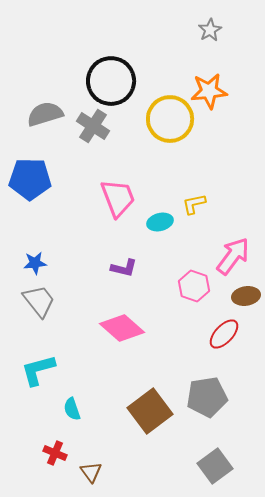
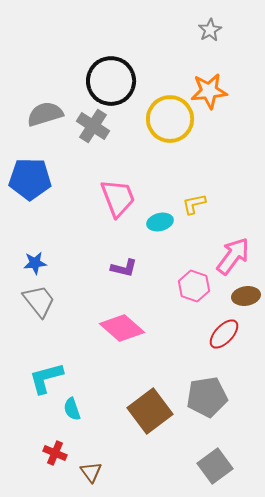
cyan L-shape: moved 8 px right, 8 px down
